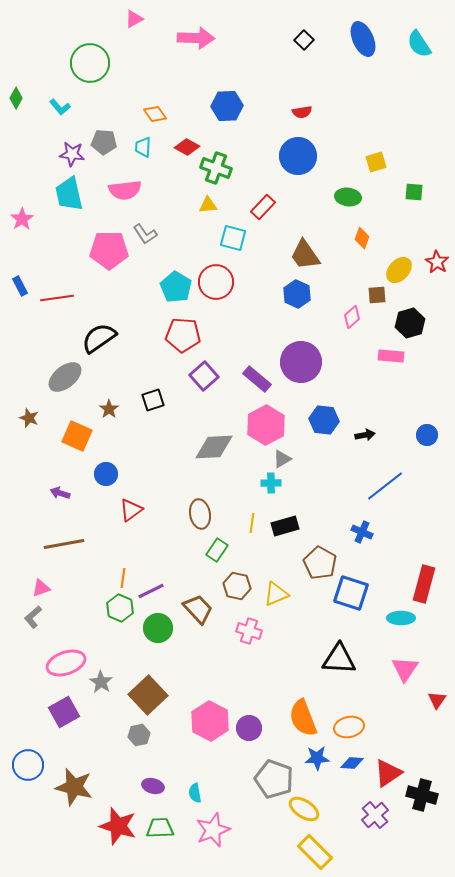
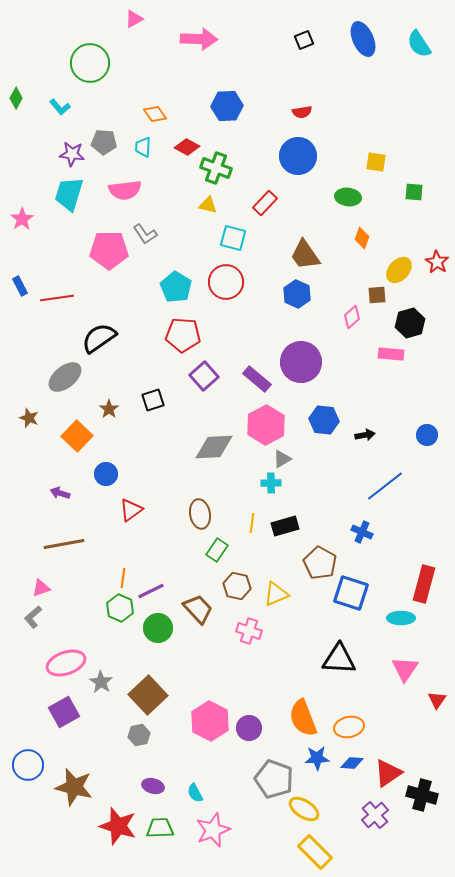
pink arrow at (196, 38): moved 3 px right, 1 px down
black square at (304, 40): rotated 24 degrees clockwise
yellow square at (376, 162): rotated 25 degrees clockwise
cyan trapezoid at (69, 194): rotated 30 degrees clockwise
yellow triangle at (208, 205): rotated 18 degrees clockwise
red rectangle at (263, 207): moved 2 px right, 4 px up
red circle at (216, 282): moved 10 px right
pink rectangle at (391, 356): moved 2 px up
orange square at (77, 436): rotated 20 degrees clockwise
cyan semicircle at (195, 793): rotated 18 degrees counterclockwise
